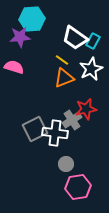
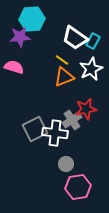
orange triangle: moved 1 px up
